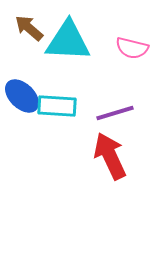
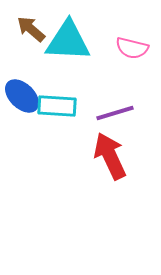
brown arrow: moved 2 px right, 1 px down
